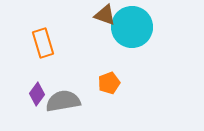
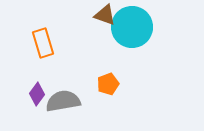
orange pentagon: moved 1 px left, 1 px down
